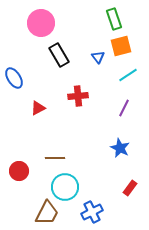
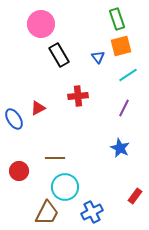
green rectangle: moved 3 px right
pink circle: moved 1 px down
blue ellipse: moved 41 px down
red rectangle: moved 5 px right, 8 px down
